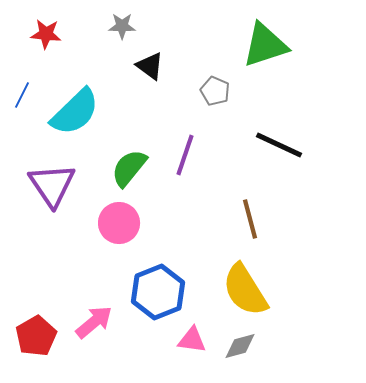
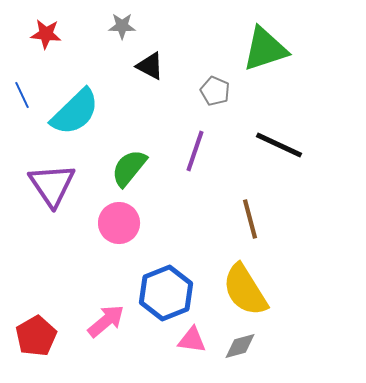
green triangle: moved 4 px down
black triangle: rotated 8 degrees counterclockwise
blue line: rotated 52 degrees counterclockwise
purple line: moved 10 px right, 4 px up
blue hexagon: moved 8 px right, 1 px down
pink arrow: moved 12 px right, 1 px up
